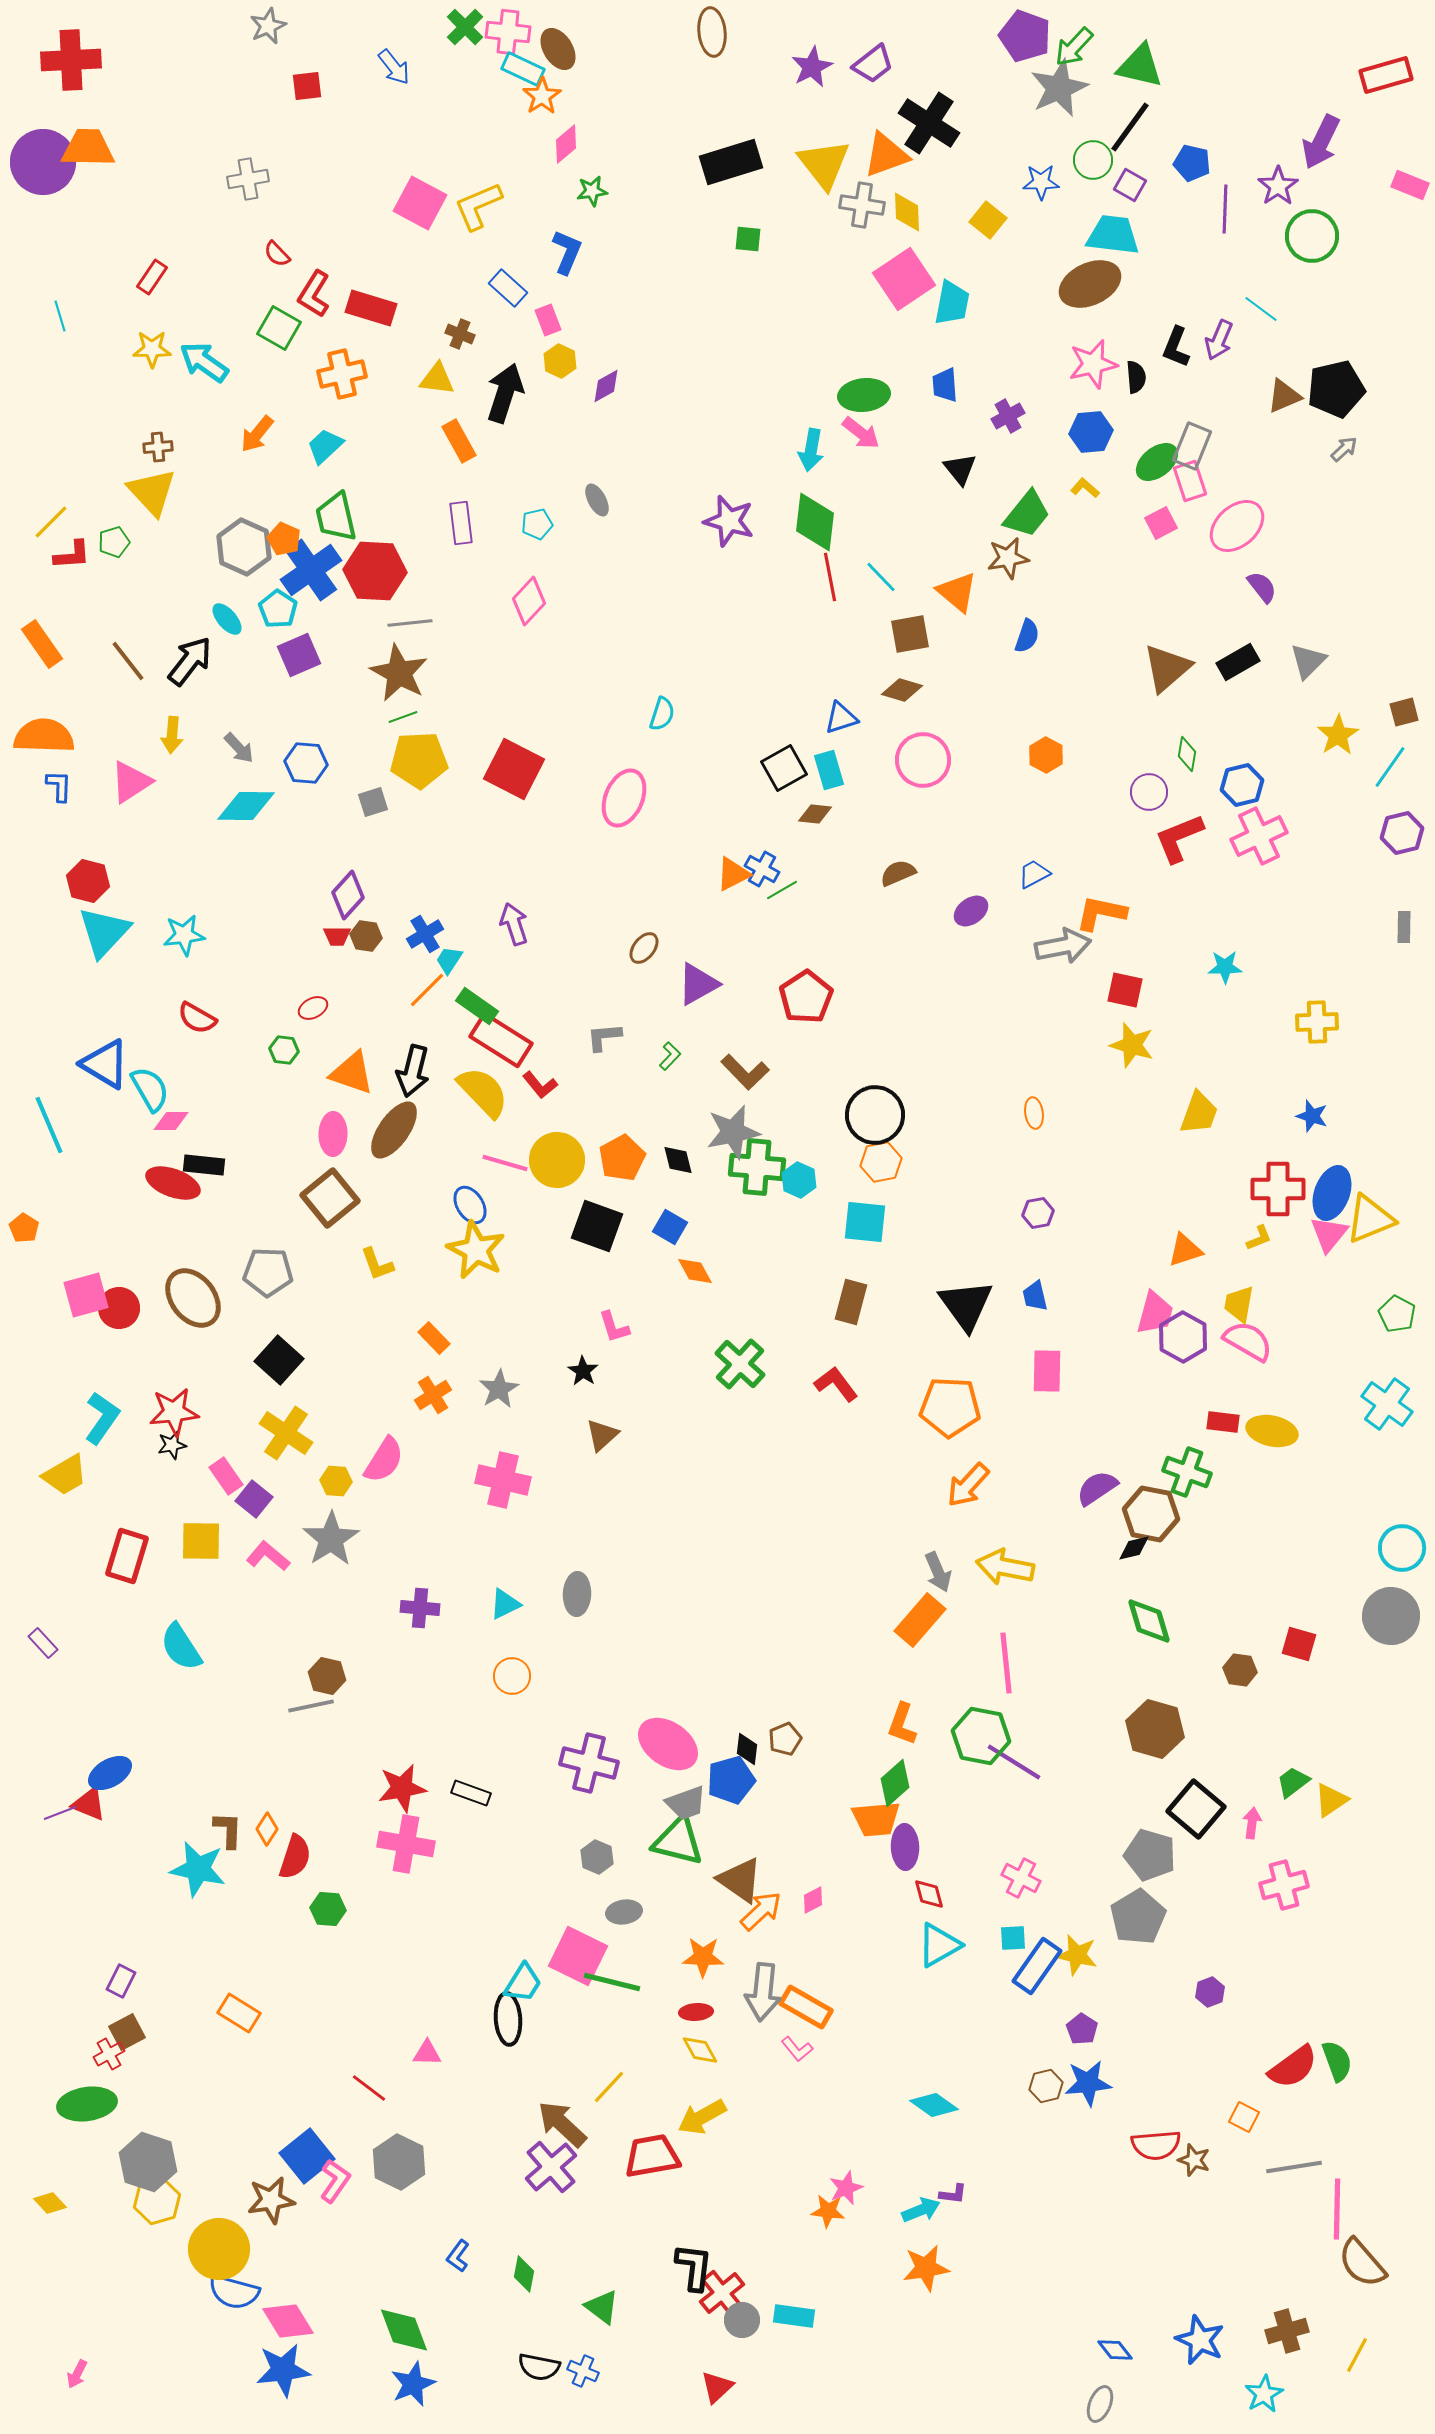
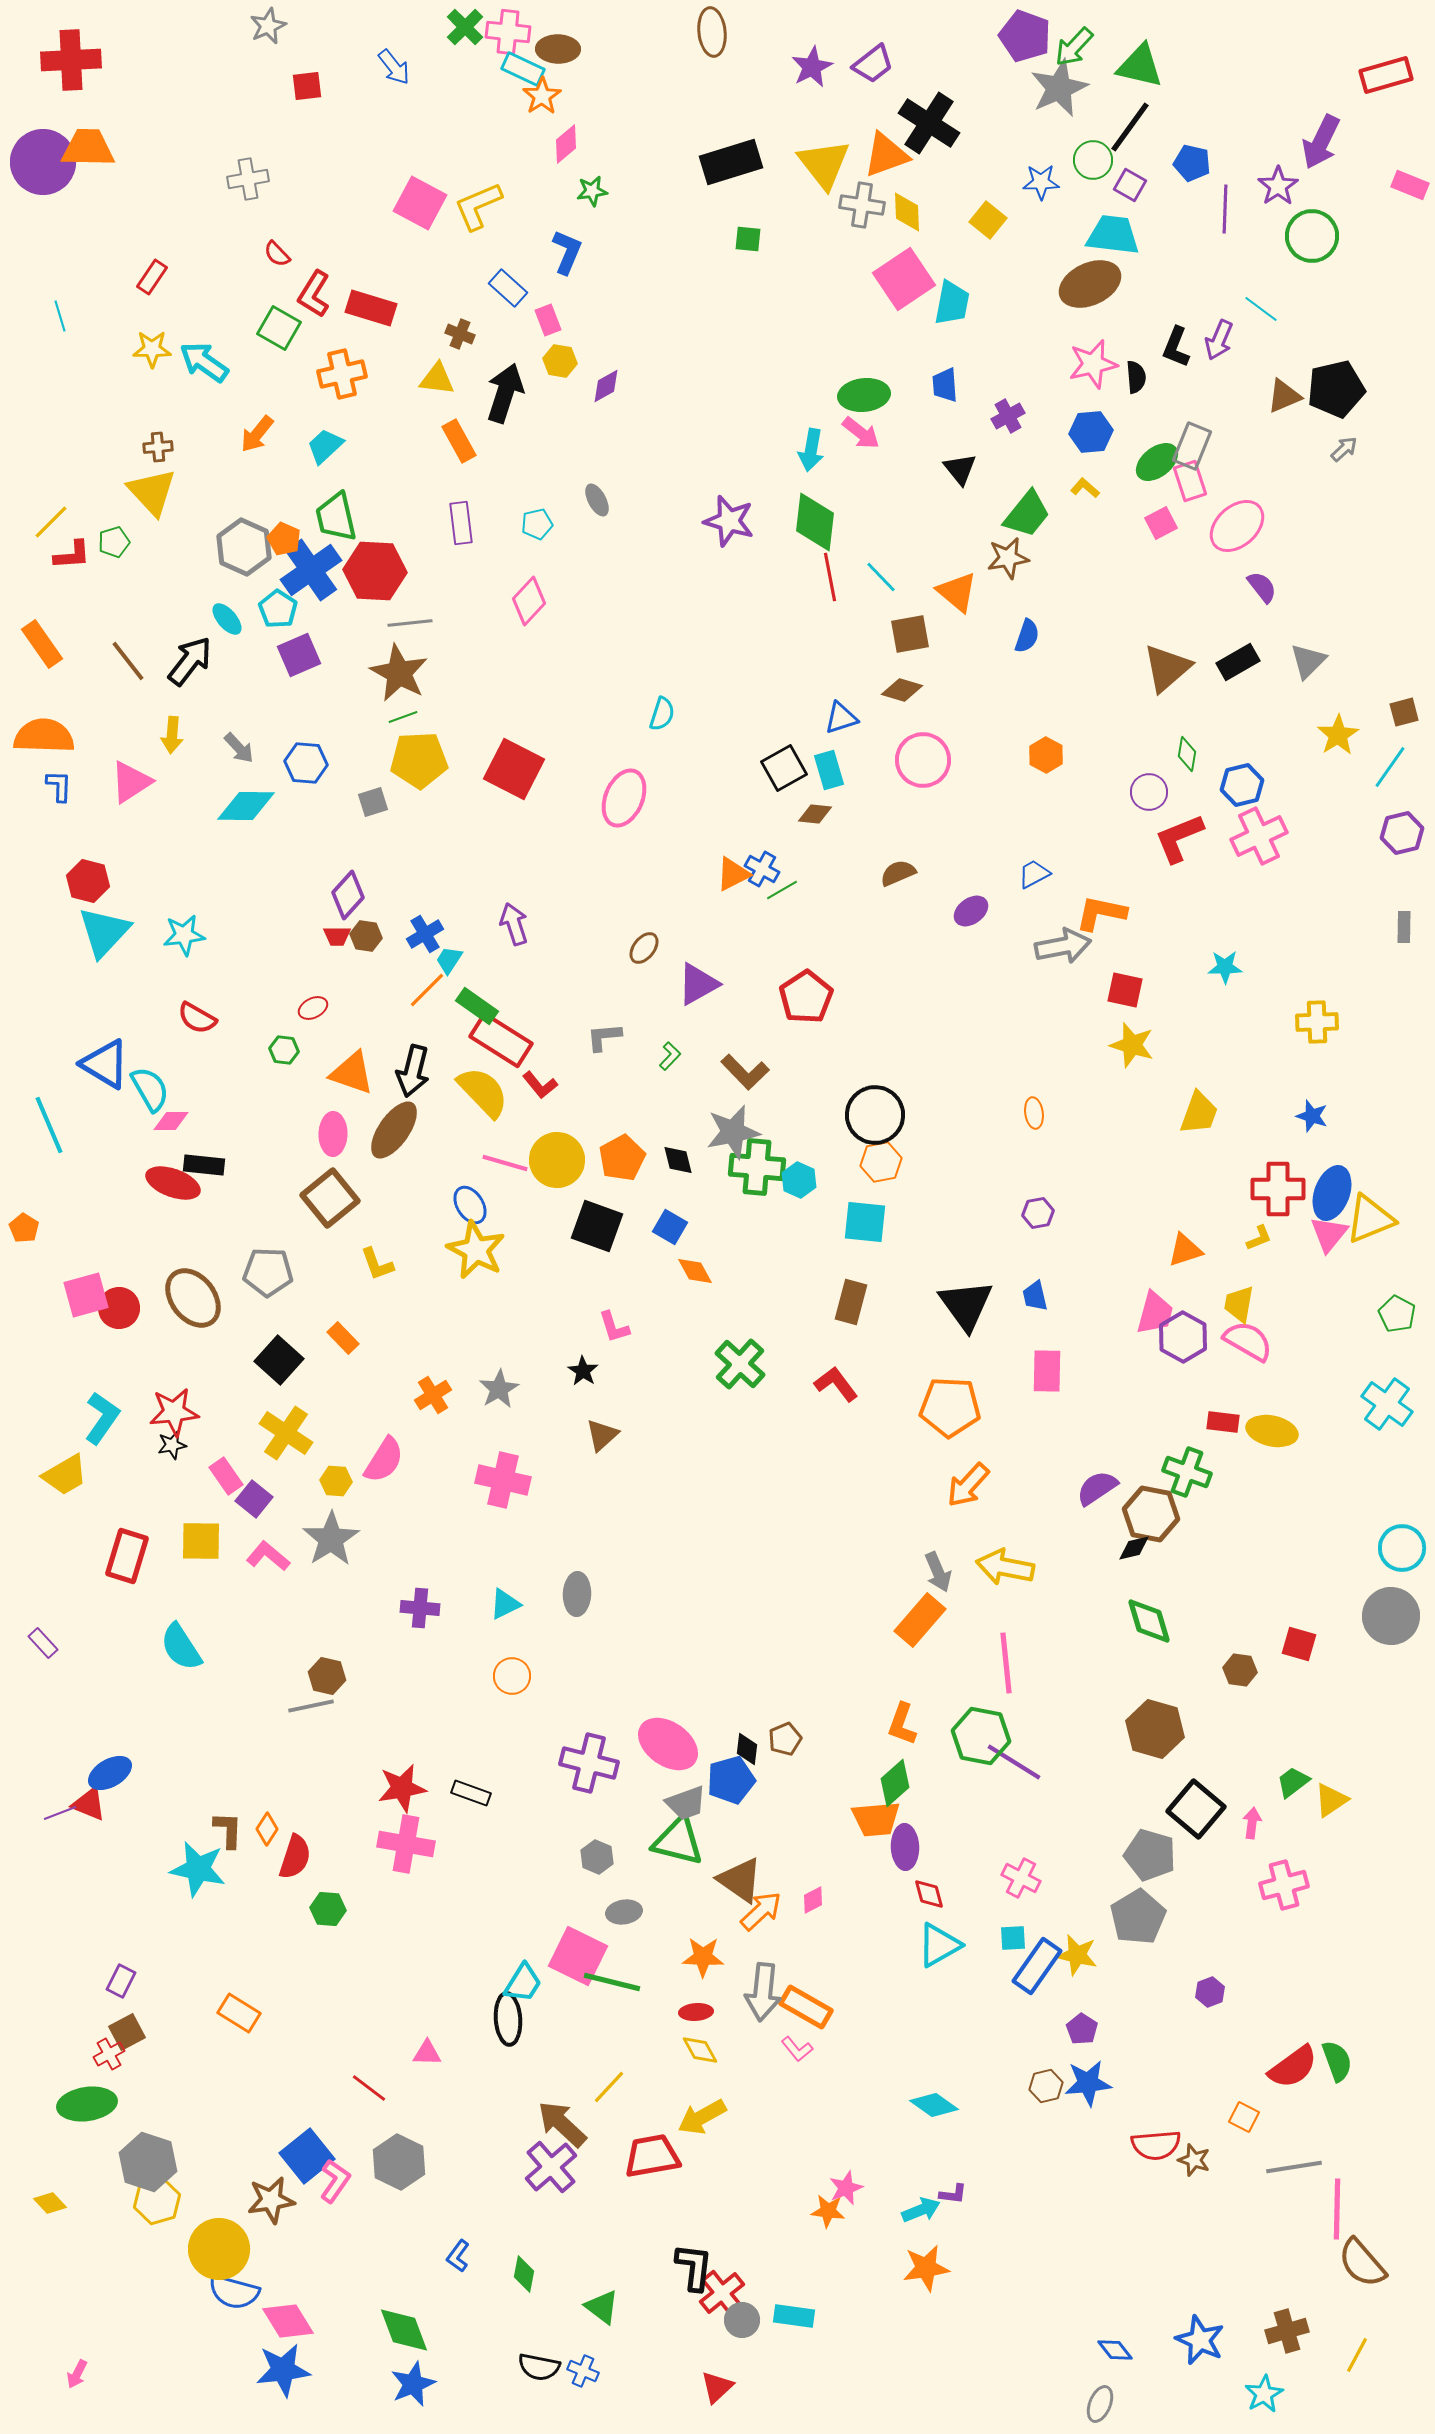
brown ellipse at (558, 49): rotated 57 degrees counterclockwise
yellow hexagon at (560, 361): rotated 16 degrees counterclockwise
orange rectangle at (434, 1338): moved 91 px left
